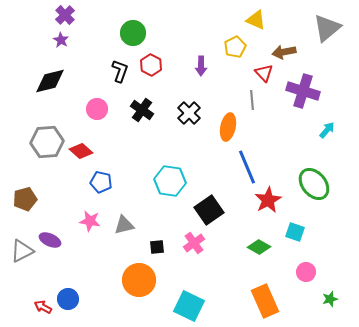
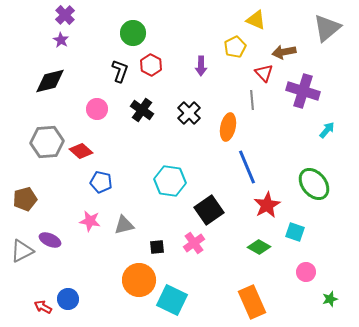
red star at (268, 200): moved 1 px left, 5 px down
orange rectangle at (265, 301): moved 13 px left, 1 px down
cyan square at (189, 306): moved 17 px left, 6 px up
